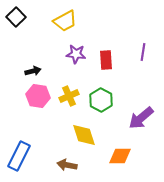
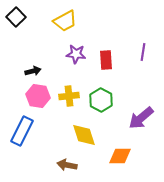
yellow cross: rotated 18 degrees clockwise
blue rectangle: moved 3 px right, 25 px up
